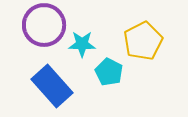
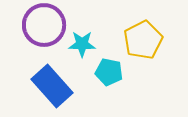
yellow pentagon: moved 1 px up
cyan pentagon: rotated 16 degrees counterclockwise
